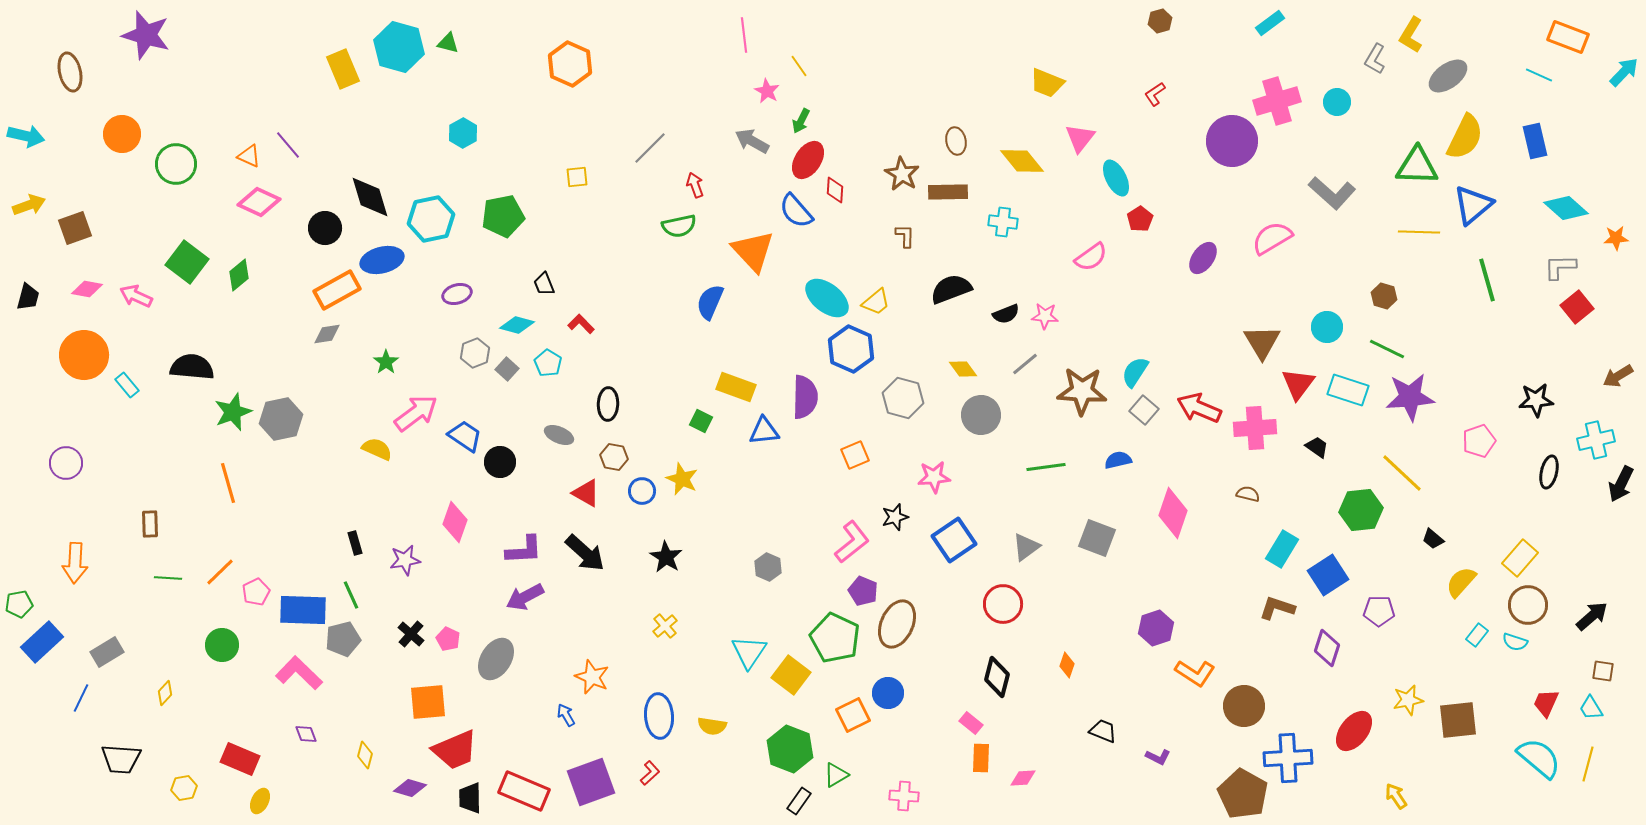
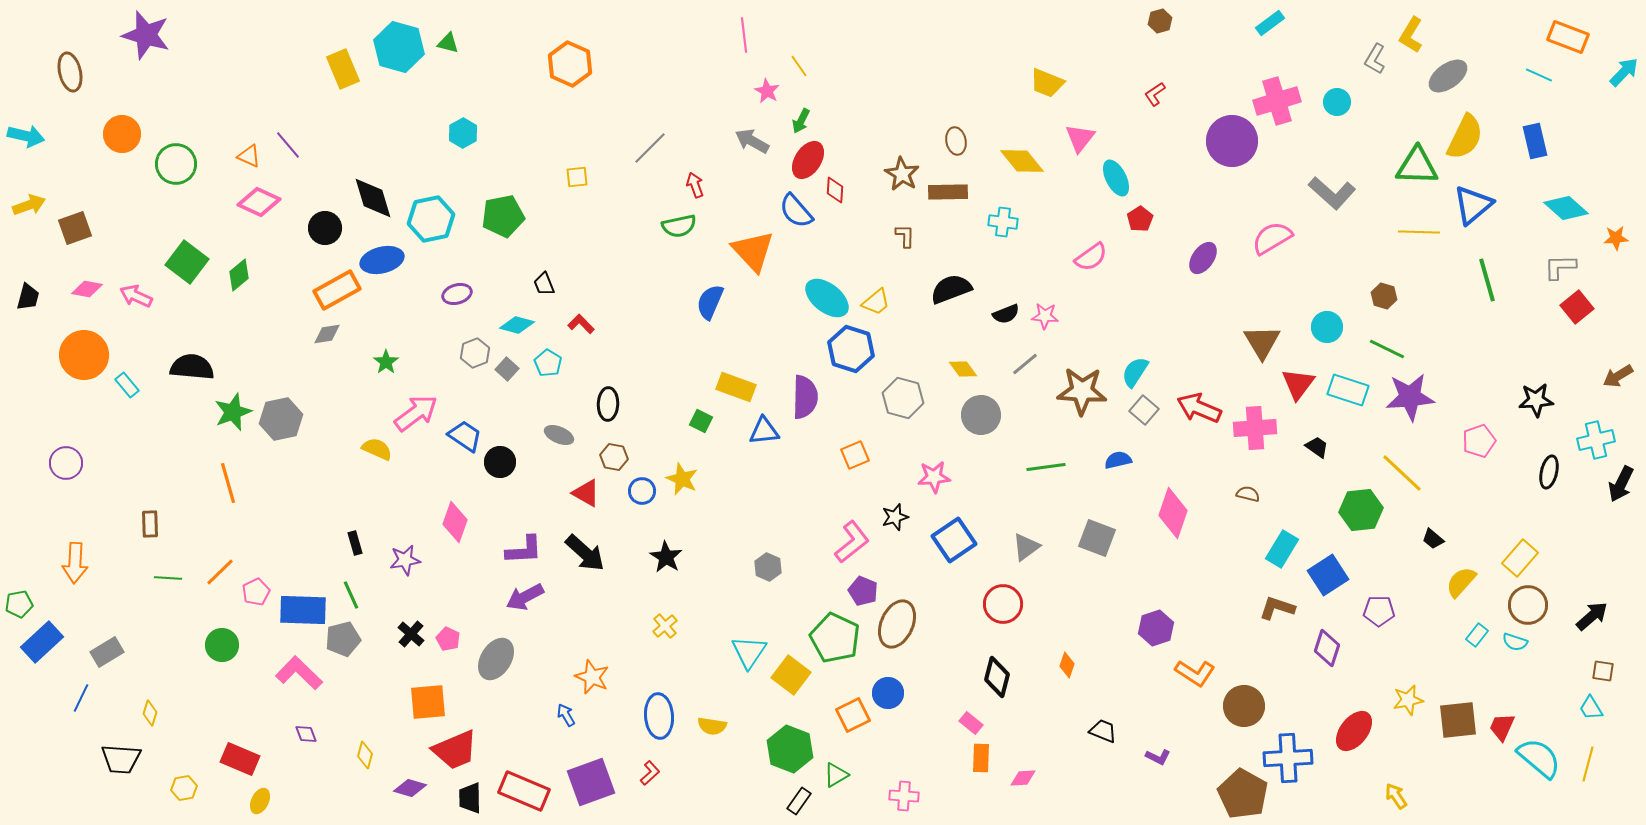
black diamond at (370, 197): moved 3 px right, 1 px down
blue hexagon at (851, 349): rotated 6 degrees counterclockwise
yellow diamond at (165, 693): moved 15 px left, 20 px down; rotated 25 degrees counterclockwise
red trapezoid at (1546, 703): moved 44 px left, 24 px down
